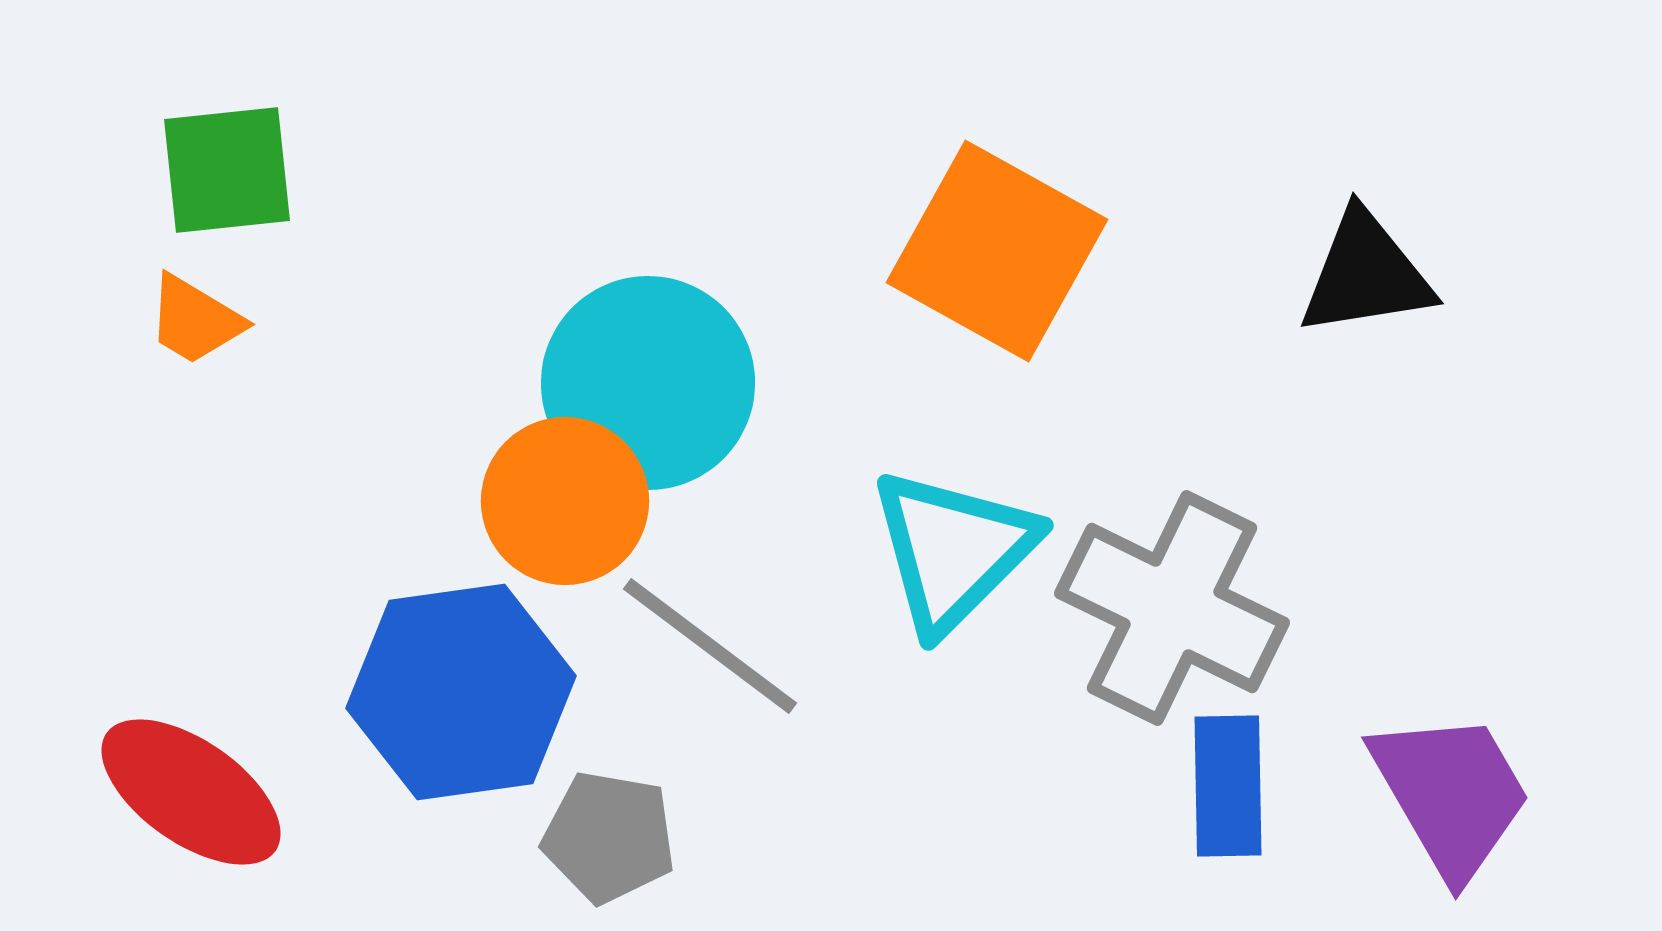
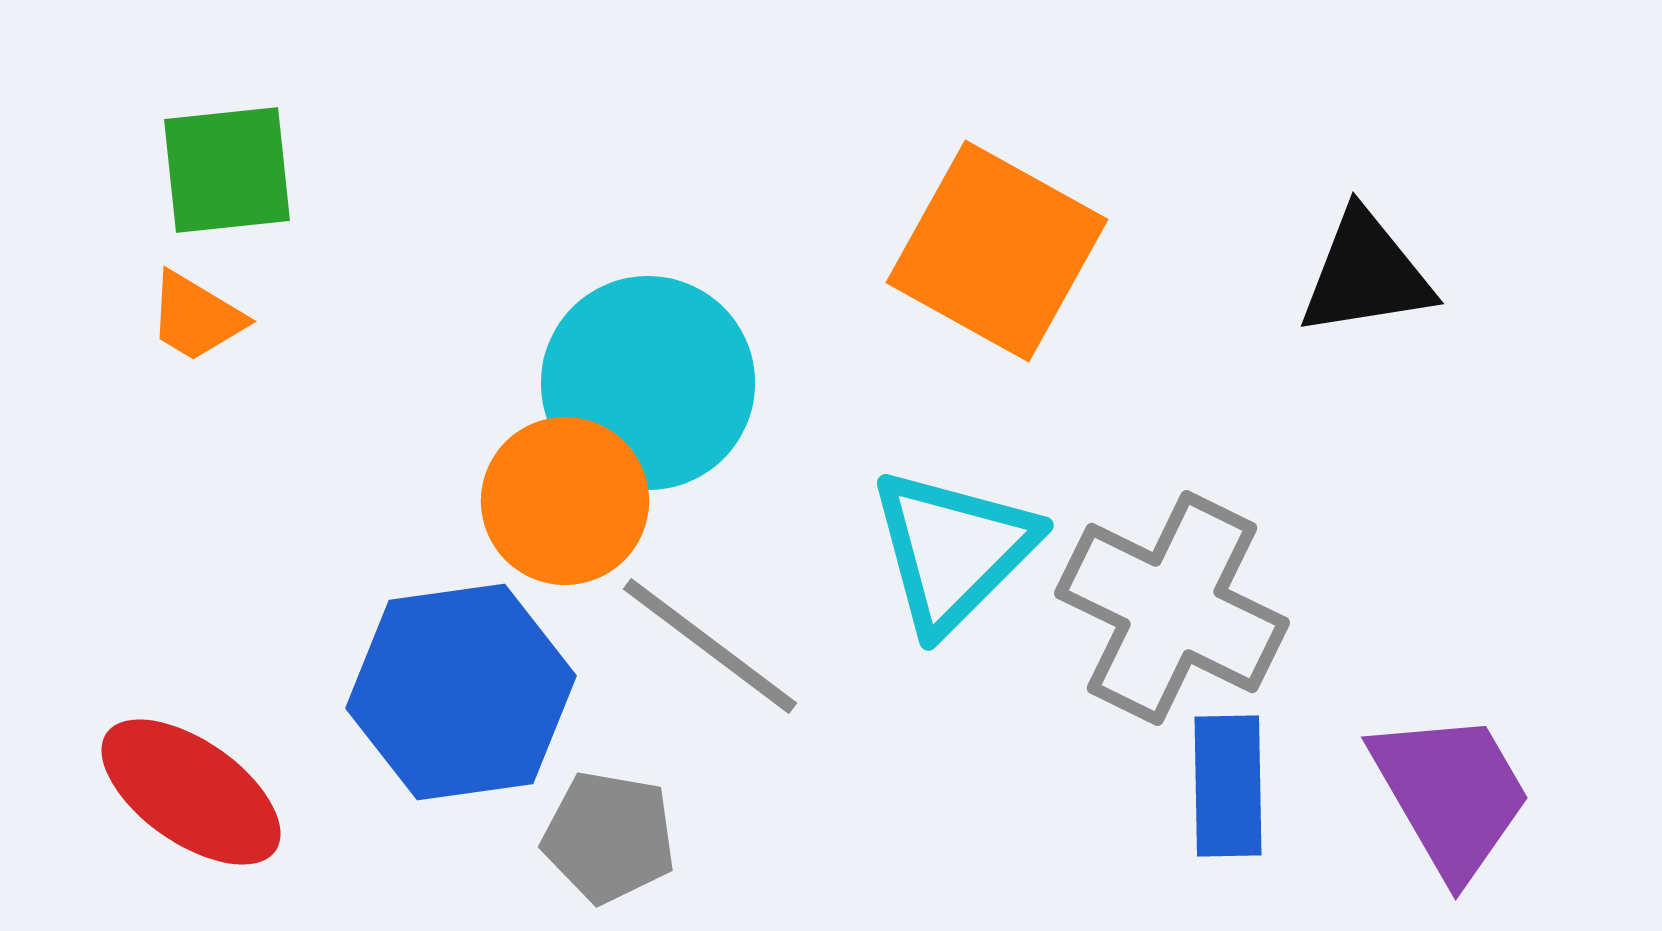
orange trapezoid: moved 1 px right, 3 px up
